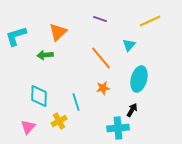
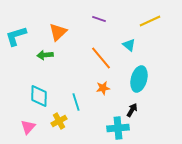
purple line: moved 1 px left
cyan triangle: rotated 32 degrees counterclockwise
